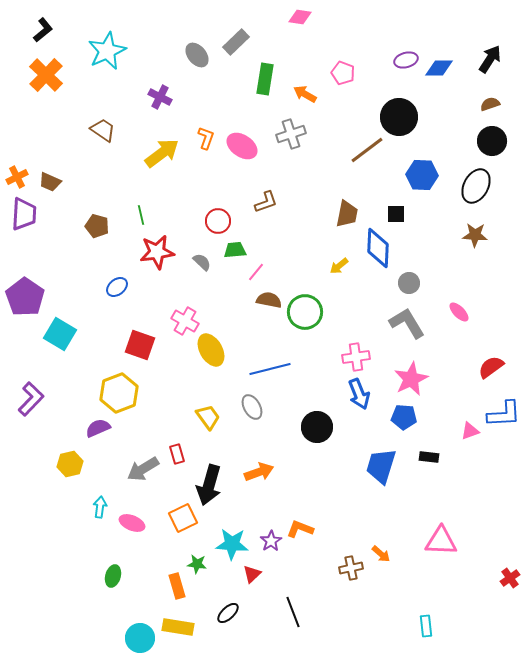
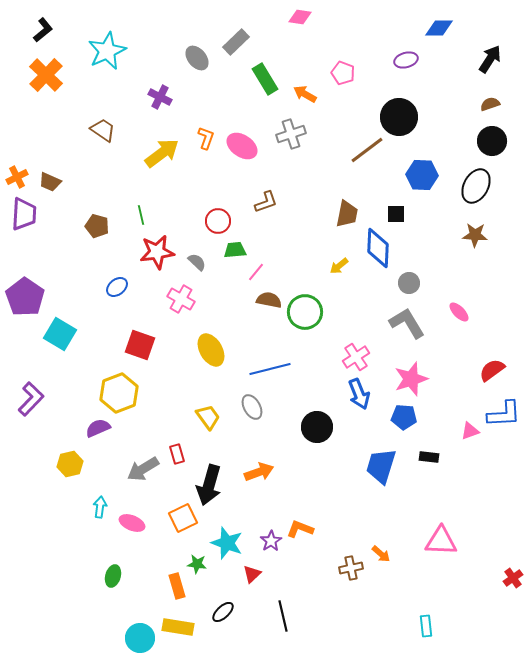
gray ellipse at (197, 55): moved 3 px down
blue diamond at (439, 68): moved 40 px up
green rectangle at (265, 79): rotated 40 degrees counterclockwise
gray semicircle at (202, 262): moved 5 px left
pink cross at (185, 321): moved 4 px left, 22 px up
pink cross at (356, 357): rotated 24 degrees counterclockwise
red semicircle at (491, 367): moved 1 px right, 3 px down
pink star at (411, 379): rotated 8 degrees clockwise
cyan star at (232, 544): moved 5 px left, 1 px up; rotated 16 degrees clockwise
red cross at (510, 578): moved 3 px right
black line at (293, 612): moved 10 px left, 4 px down; rotated 8 degrees clockwise
black ellipse at (228, 613): moved 5 px left, 1 px up
